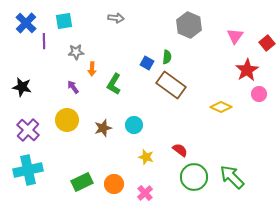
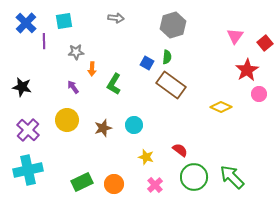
gray hexagon: moved 16 px left; rotated 20 degrees clockwise
red square: moved 2 px left
pink cross: moved 10 px right, 8 px up
